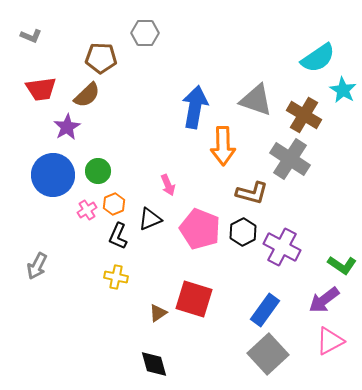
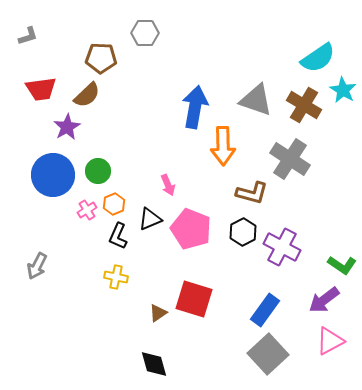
gray L-shape: moved 3 px left; rotated 40 degrees counterclockwise
brown cross: moved 10 px up
pink pentagon: moved 9 px left
